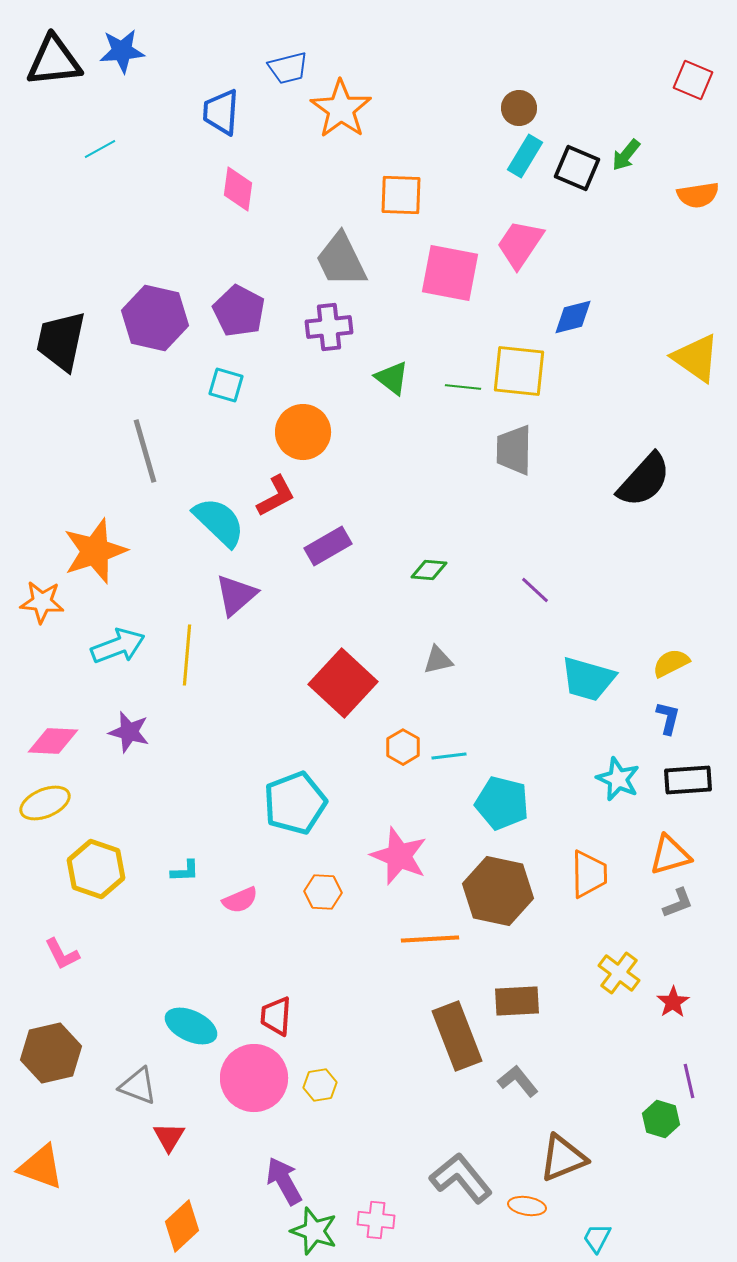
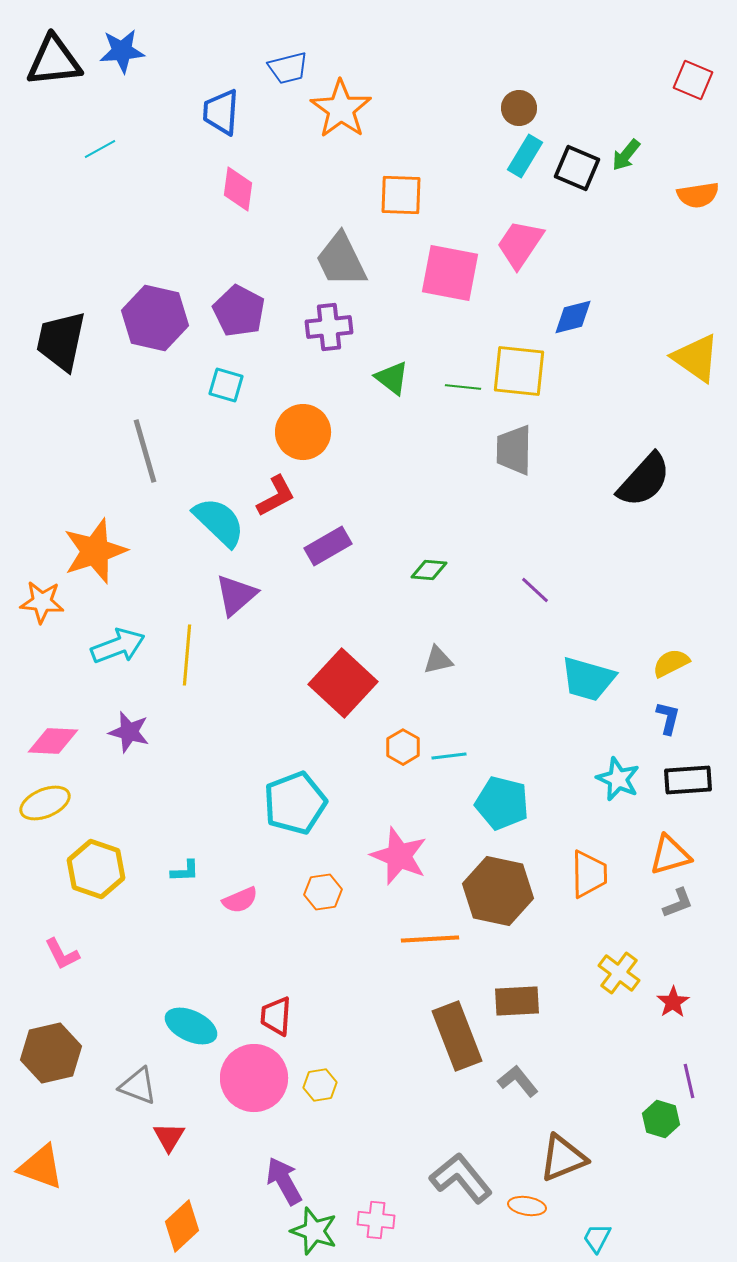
orange hexagon at (323, 892): rotated 12 degrees counterclockwise
